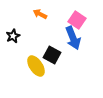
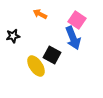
black star: rotated 16 degrees clockwise
